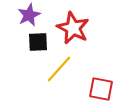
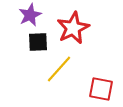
purple star: moved 1 px right
red star: rotated 20 degrees clockwise
